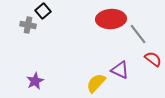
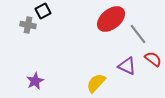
black square: rotated 14 degrees clockwise
red ellipse: rotated 36 degrees counterclockwise
purple triangle: moved 7 px right, 4 px up
